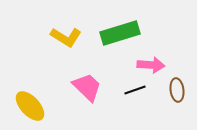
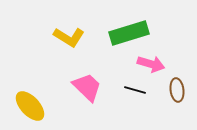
green rectangle: moved 9 px right
yellow L-shape: moved 3 px right
pink arrow: moved 1 px up; rotated 12 degrees clockwise
black line: rotated 35 degrees clockwise
